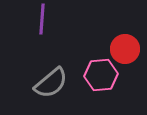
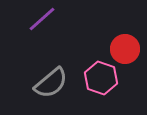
purple line: rotated 44 degrees clockwise
pink hexagon: moved 3 px down; rotated 24 degrees clockwise
